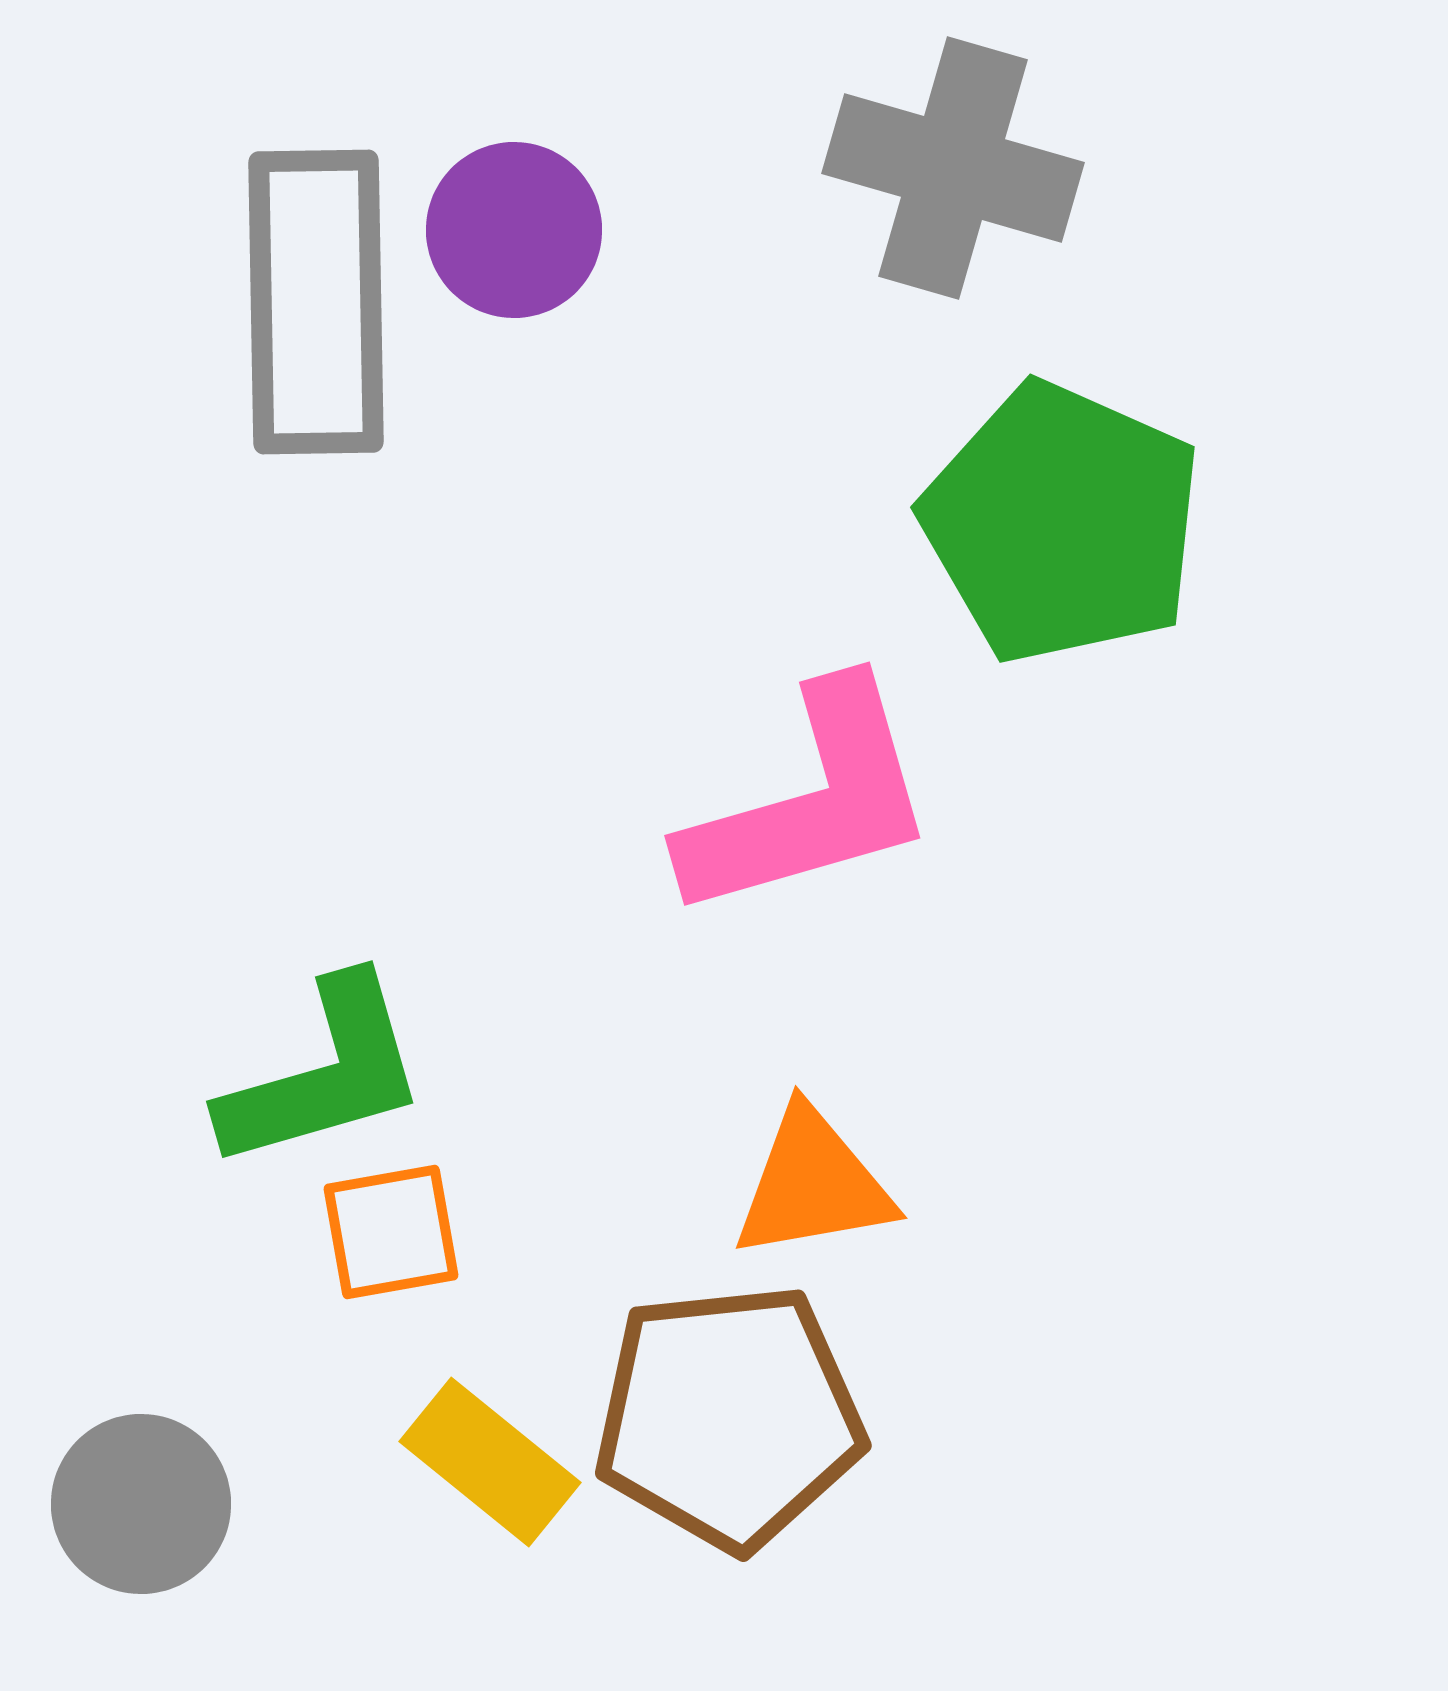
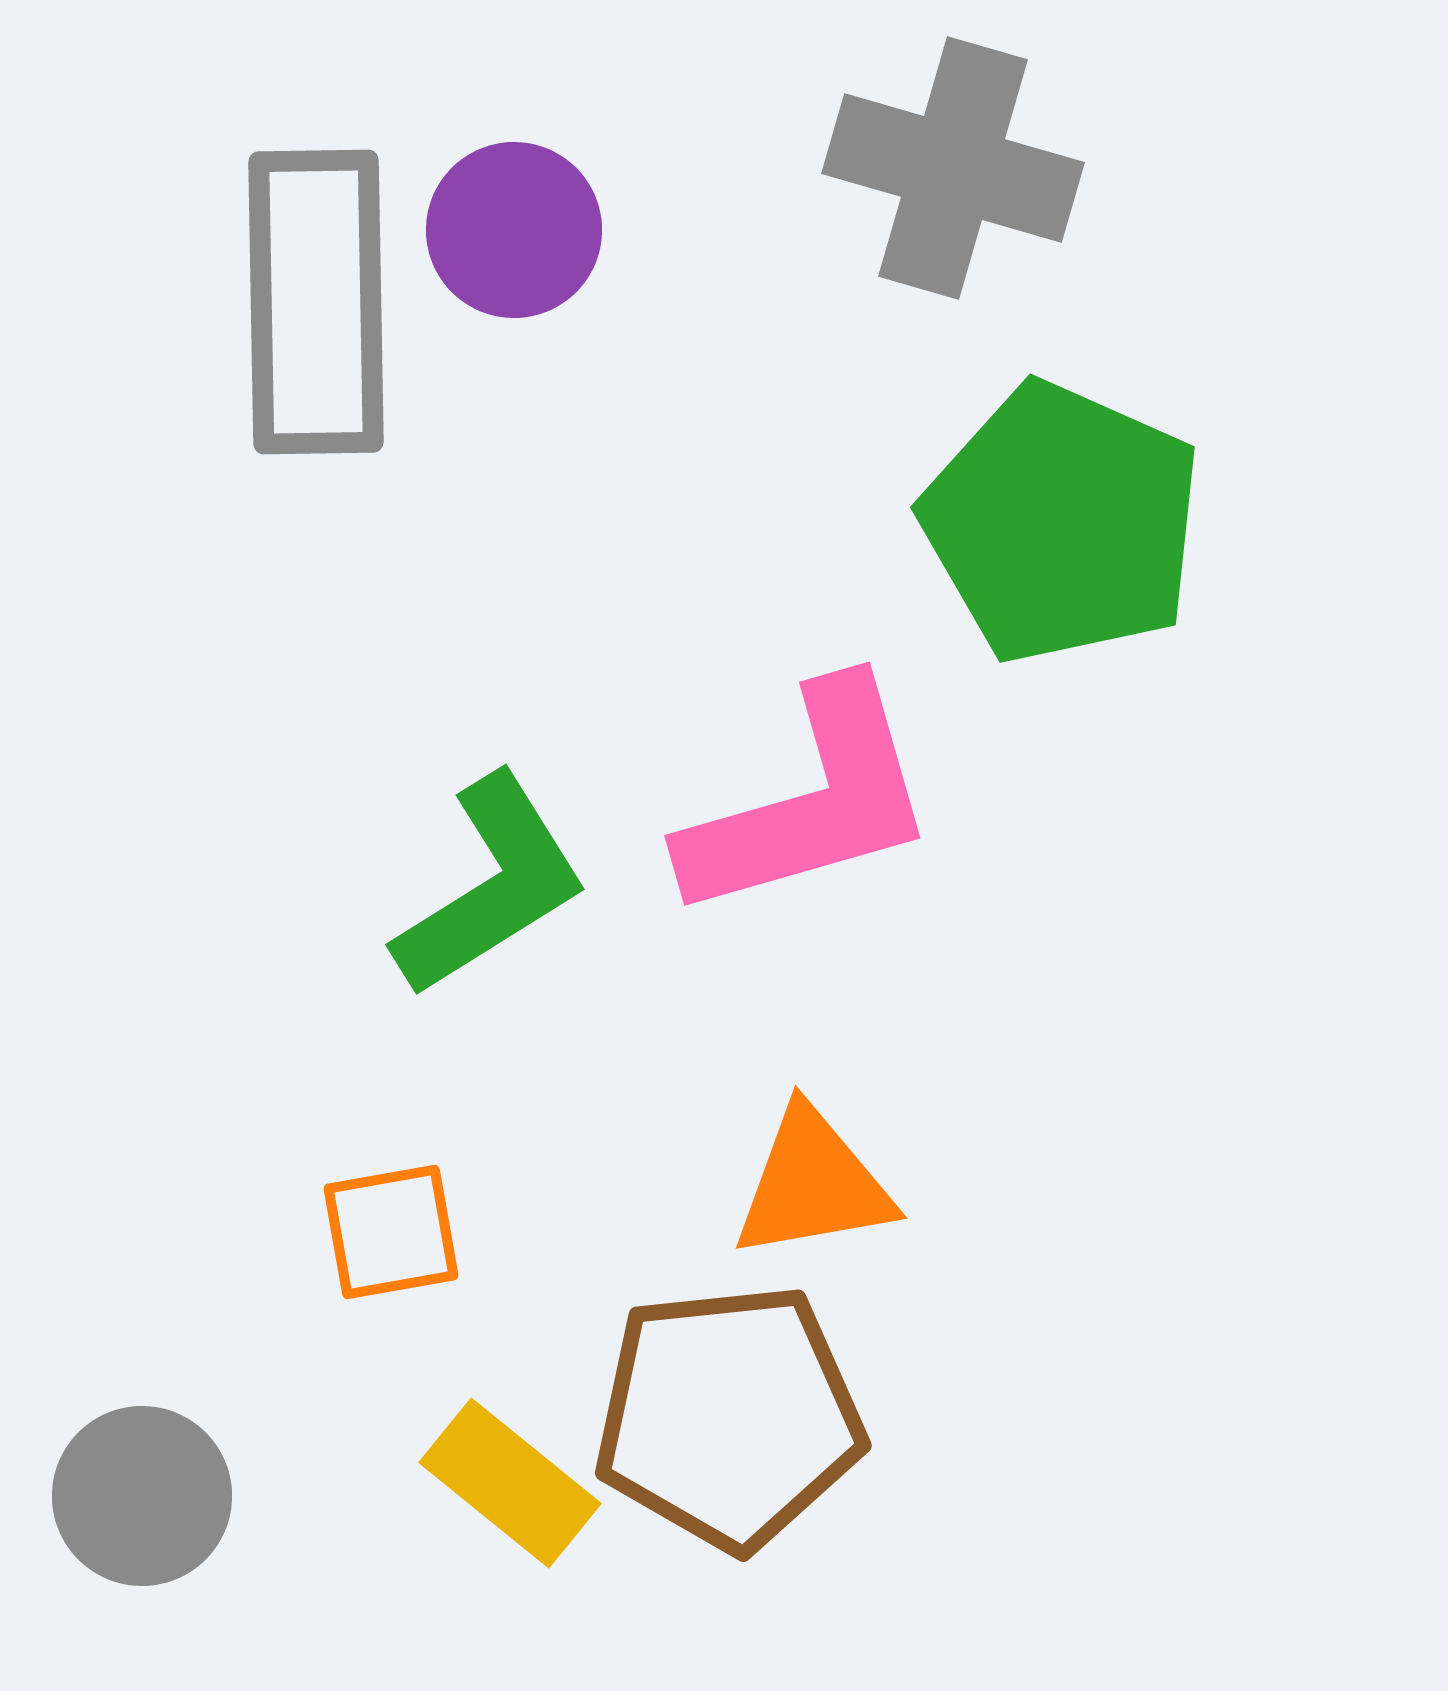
green L-shape: moved 167 px right, 188 px up; rotated 16 degrees counterclockwise
yellow rectangle: moved 20 px right, 21 px down
gray circle: moved 1 px right, 8 px up
